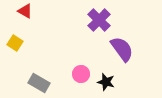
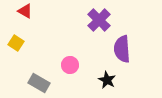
yellow square: moved 1 px right
purple semicircle: rotated 148 degrees counterclockwise
pink circle: moved 11 px left, 9 px up
black star: moved 1 px right, 2 px up; rotated 12 degrees clockwise
